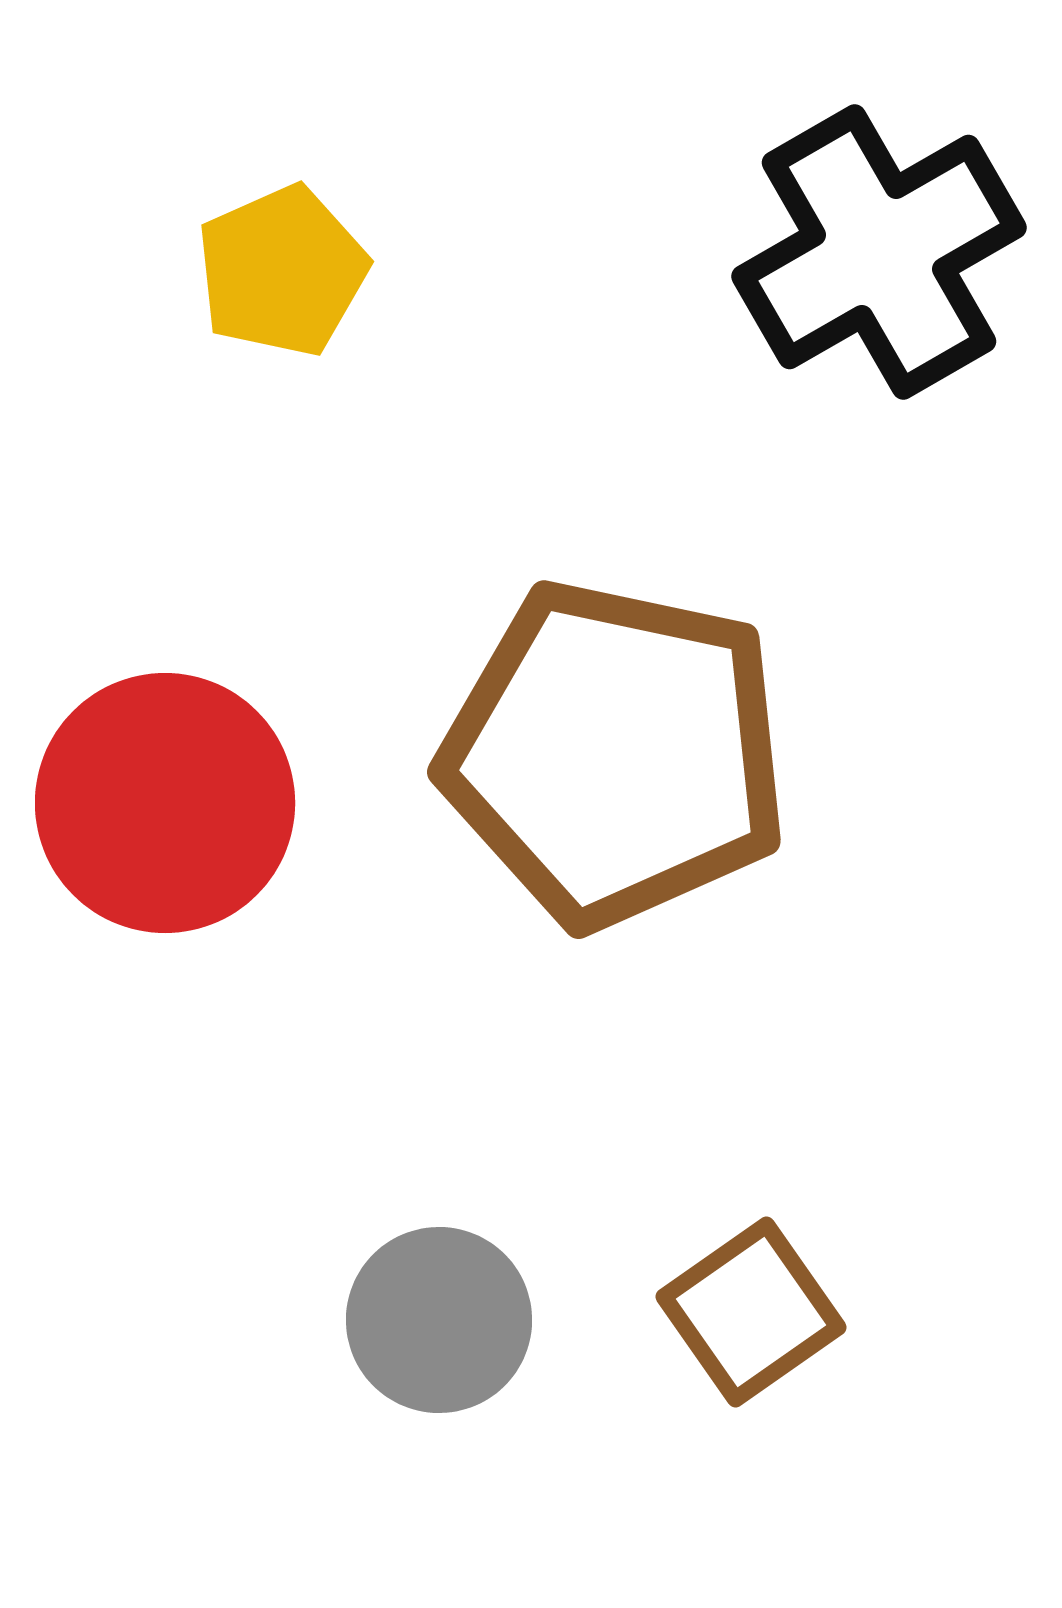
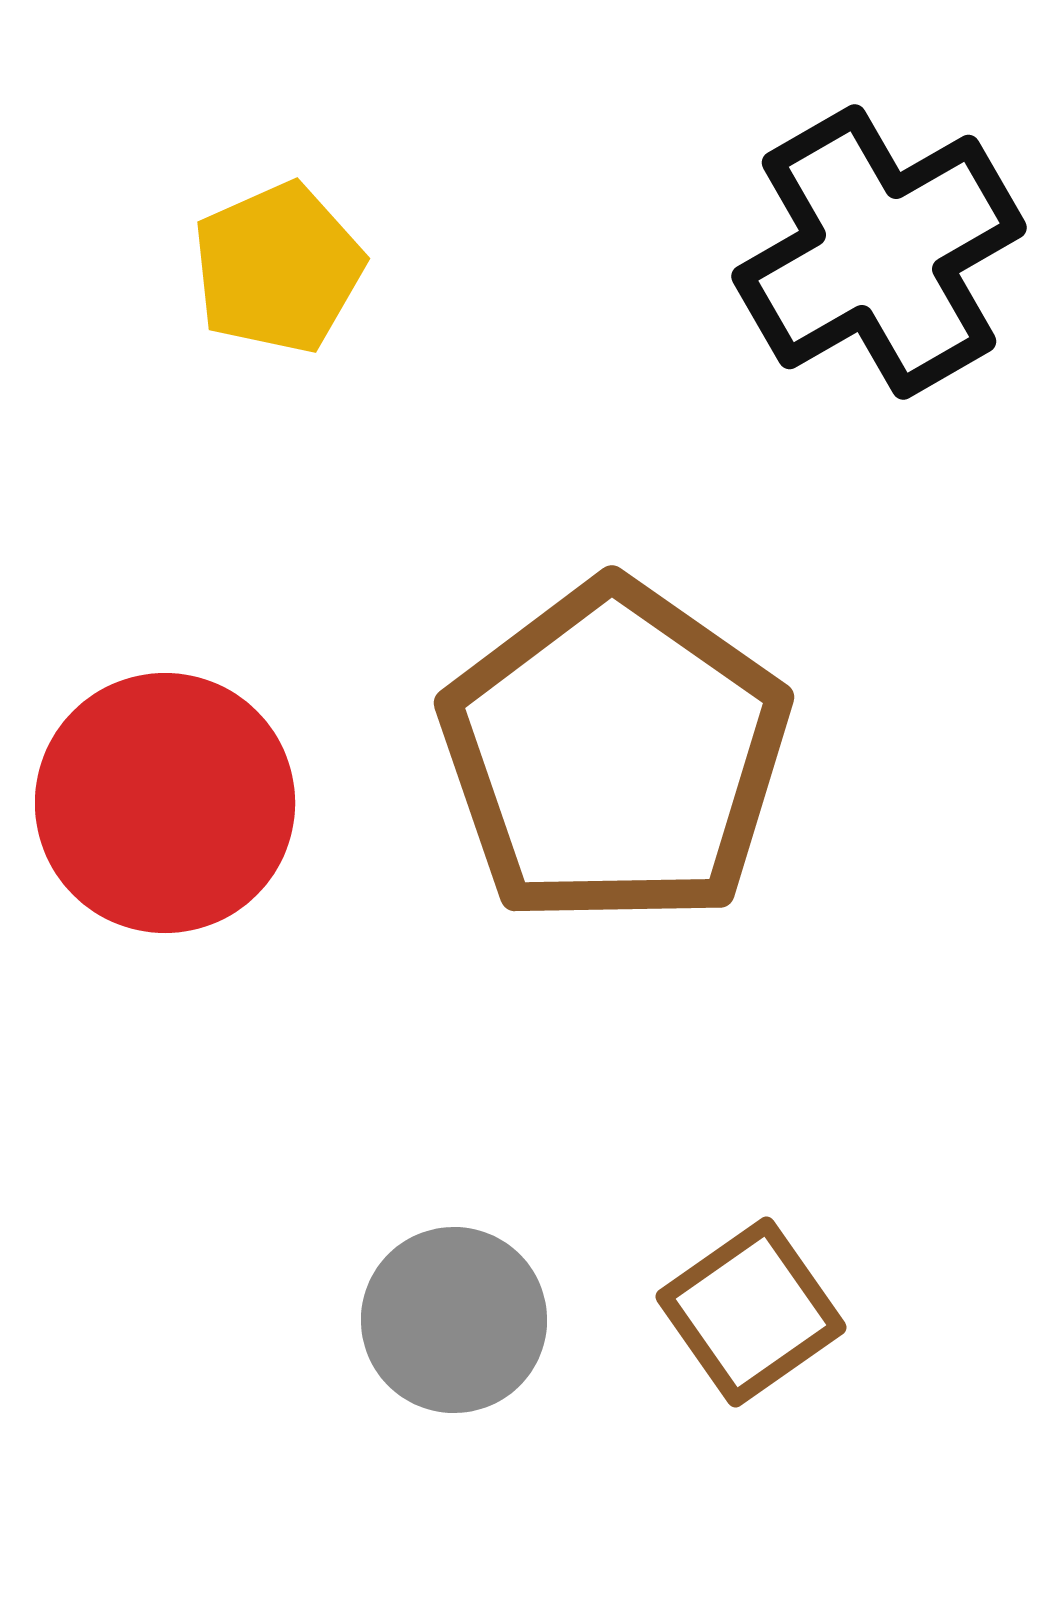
yellow pentagon: moved 4 px left, 3 px up
brown pentagon: rotated 23 degrees clockwise
gray circle: moved 15 px right
